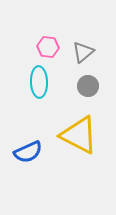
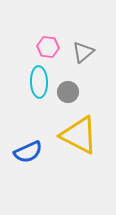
gray circle: moved 20 px left, 6 px down
